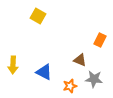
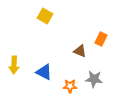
yellow square: moved 7 px right
orange rectangle: moved 1 px right, 1 px up
brown triangle: moved 9 px up
yellow arrow: moved 1 px right
orange star: rotated 16 degrees clockwise
